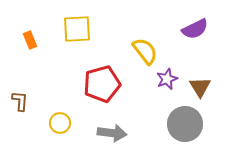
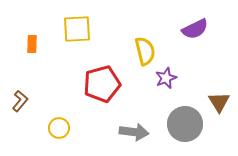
orange rectangle: moved 2 px right, 4 px down; rotated 24 degrees clockwise
yellow semicircle: rotated 24 degrees clockwise
purple star: moved 1 px left, 1 px up
brown triangle: moved 19 px right, 15 px down
brown L-shape: rotated 35 degrees clockwise
yellow circle: moved 1 px left, 5 px down
gray arrow: moved 22 px right, 1 px up
